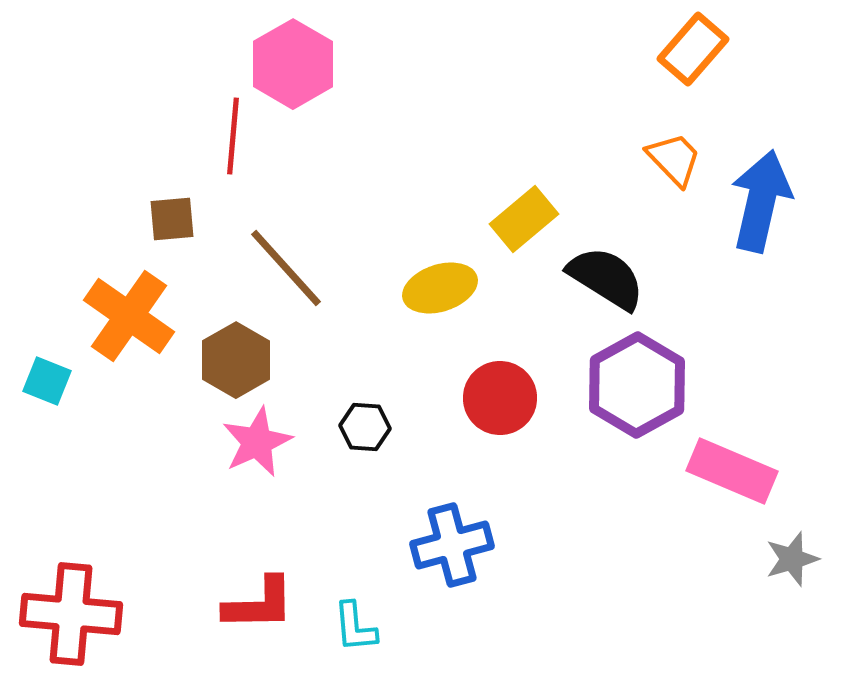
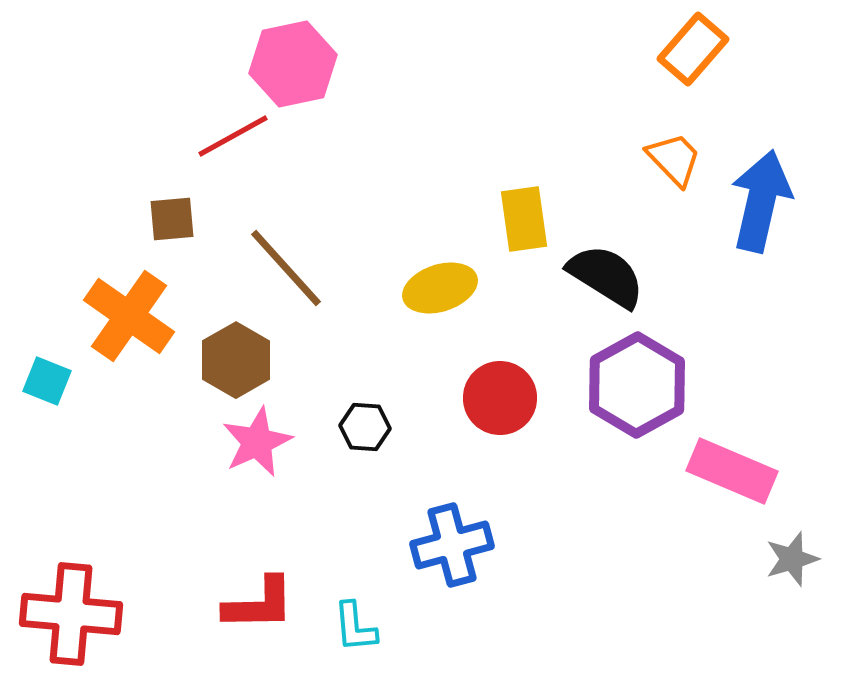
pink hexagon: rotated 18 degrees clockwise
red line: rotated 56 degrees clockwise
yellow rectangle: rotated 58 degrees counterclockwise
black semicircle: moved 2 px up
